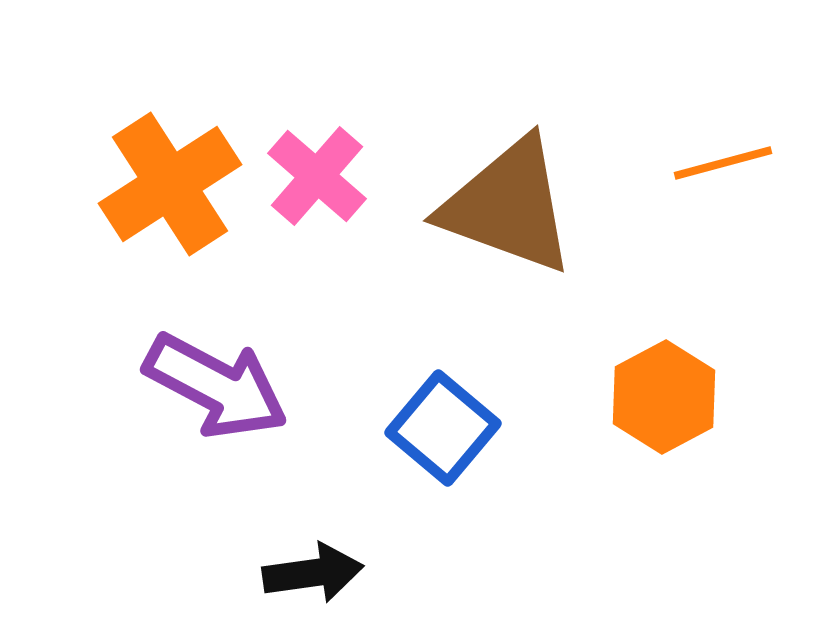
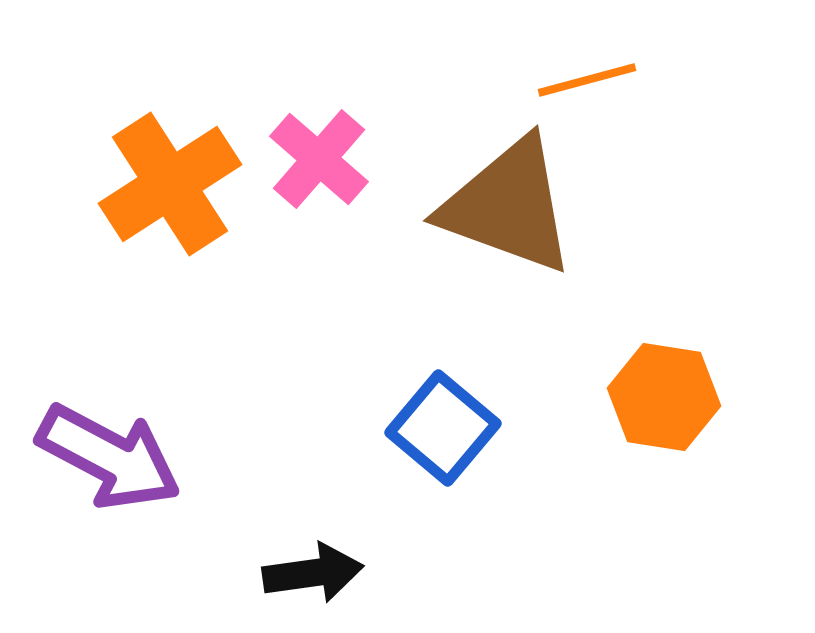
orange line: moved 136 px left, 83 px up
pink cross: moved 2 px right, 17 px up
purple arrow: moved 107 px left, 71 px down
orange hexagon: rotated 23 degrees counterclockwise
